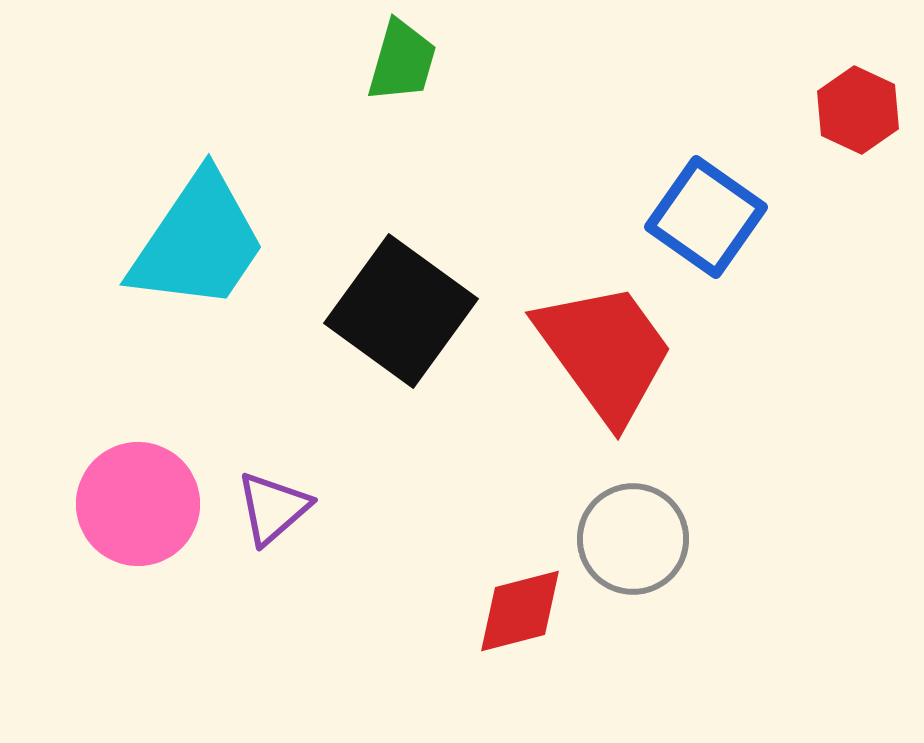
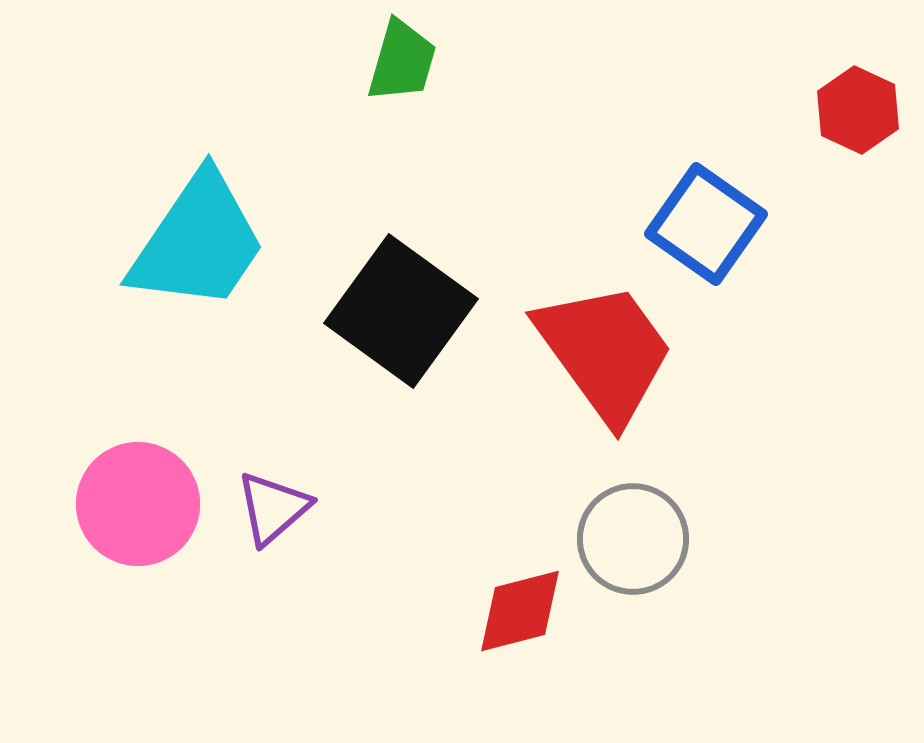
blue square: moved 7 px down
